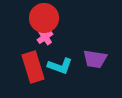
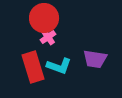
pink cross: moved 3 px right
cyan L-shape: moved 1 px left
